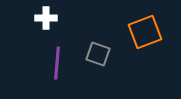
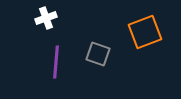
white cross: rotated 20 degrees counterclockwise
purple line: moved 1 px left, 1 px up
